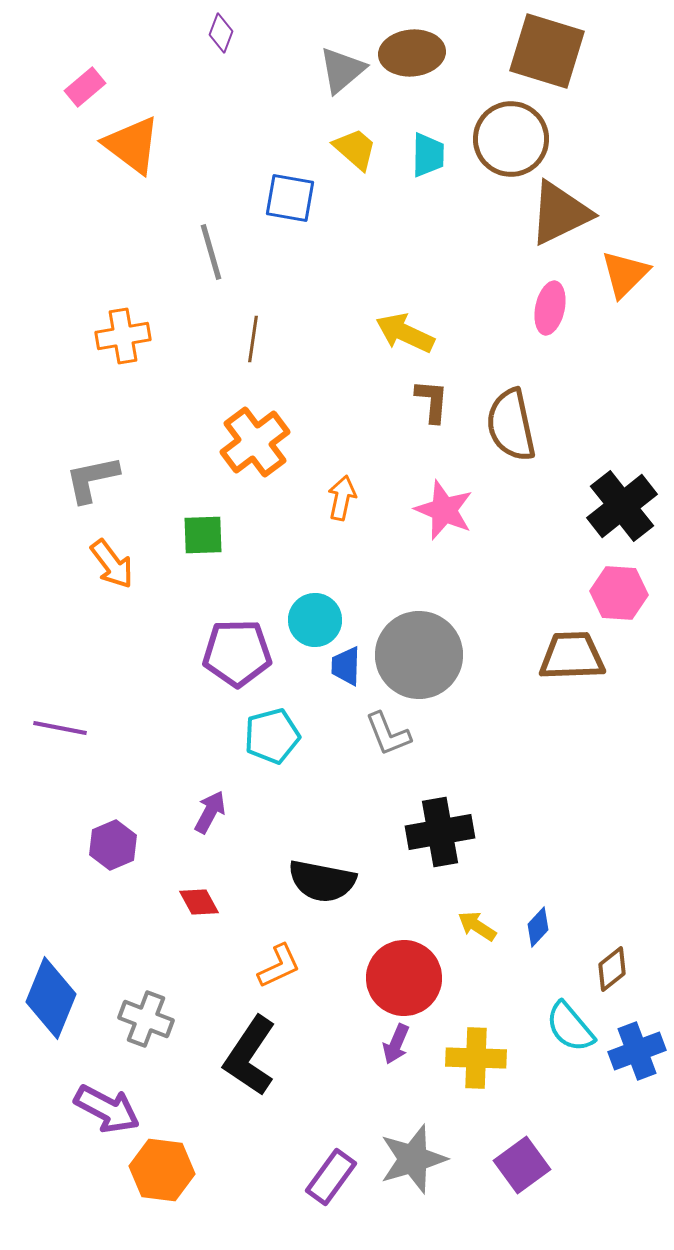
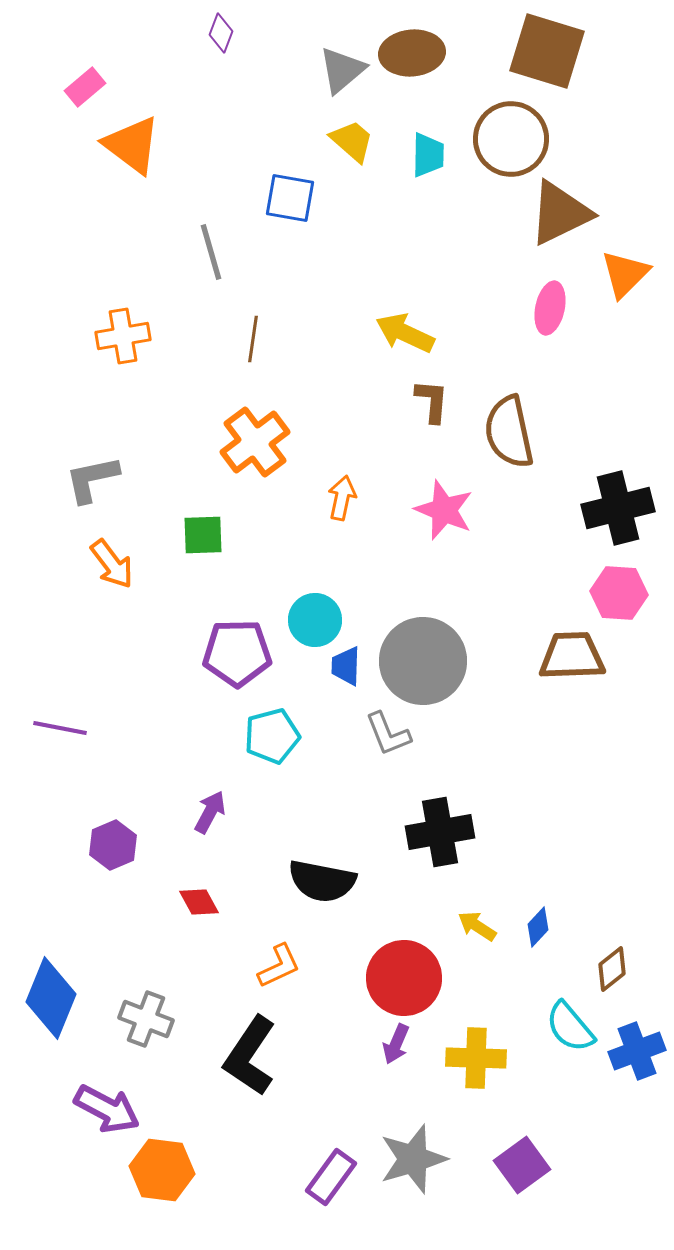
yellow trapezoid at (355, 149): moved 3 px left, 8 px up
brown semicircle at (511, 425): moved 2 px left, 7 px down
black cross at (622, 506): moved 4 px left, 2 px down; rotated 24 degrees clockwise
gray circle at (419, 655): moved 4 px right, 6 px down
